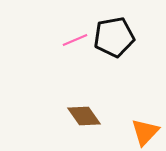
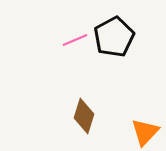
black pentagon: rotated 18 degrees counterclockwise
brown diamond: rotated 52 degrees clockwise
